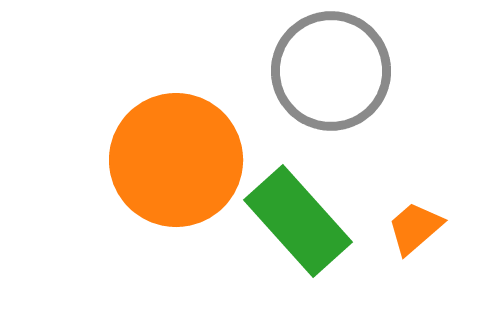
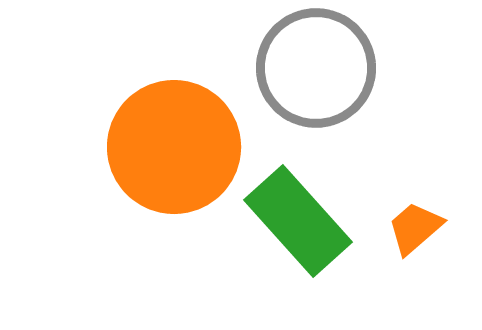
gray circle: moved 15 px left, 3 px up
orange circle: moved 2 px left, 13 px up
